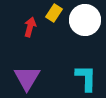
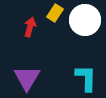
yellow rectangle: moved 1 px right
